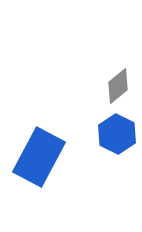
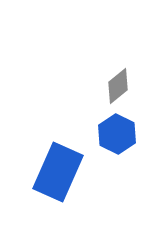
blue rectangle: moved 19 px right, 15 px down; rotated 4 degrees counterclockwise
